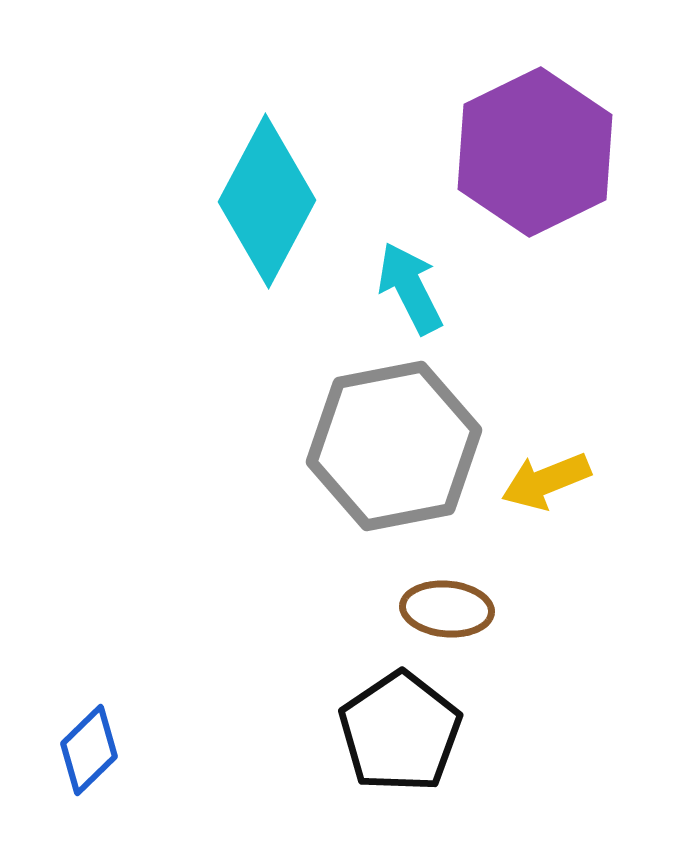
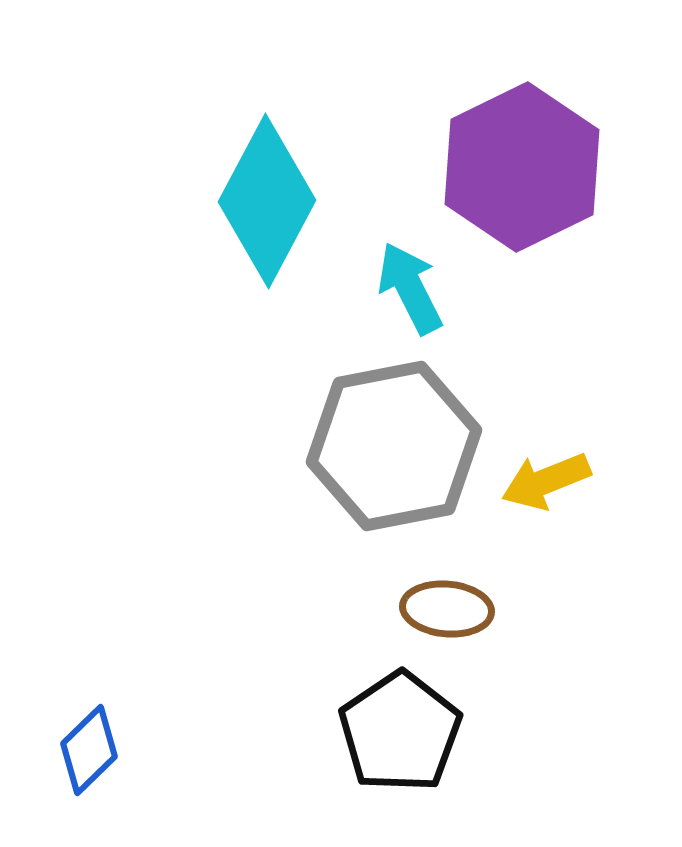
purple hexagon: moved 13 px left, 15 px down
